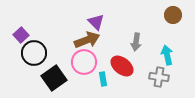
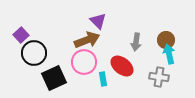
brown circle: moved 7 px left, 25 px down
purple triangle: moved 2 px right, 1 px up
cyan arrow: moved 2 px right, 1 px up
black square: rotated 10 degrees clockwise
